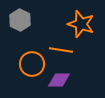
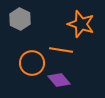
gray hexagon: moved 1 px up
orange circle: moved 1 px up
purple diamond: rotated 50 degrees clockwise
